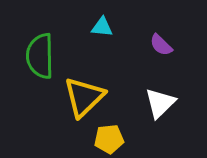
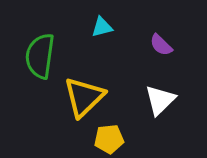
cyan triangle: rotated 20 degrees counterclockwise
green semicircle: rotated 9 degrees clockwise
white triangle: moved 3 px up
